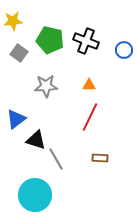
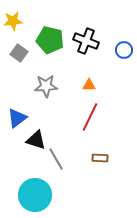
blue triangle: moved 1 px right, 1 px up
